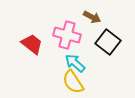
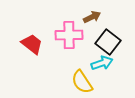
brown arrow: rotated 54 degrees counterclockwise
pink cross: moved 2 px right; rotated 16 degrees counterclockwise
cyan arrow: moved 27 px right; rotated 120 degrees clockwise
yellow semicircle: moved 9 px right
